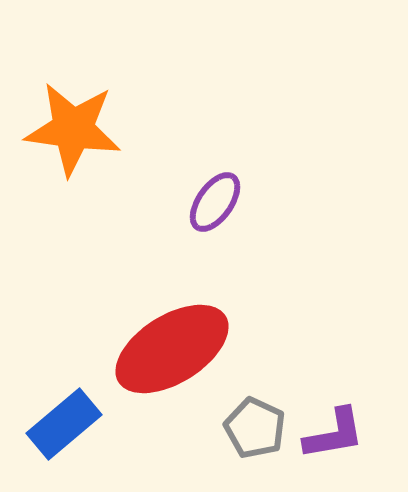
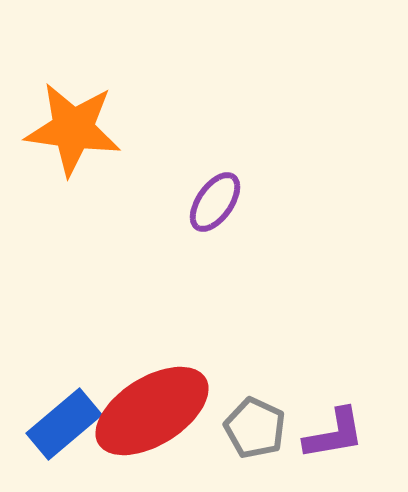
red ellipse: moved 20 px left, 62 px down
